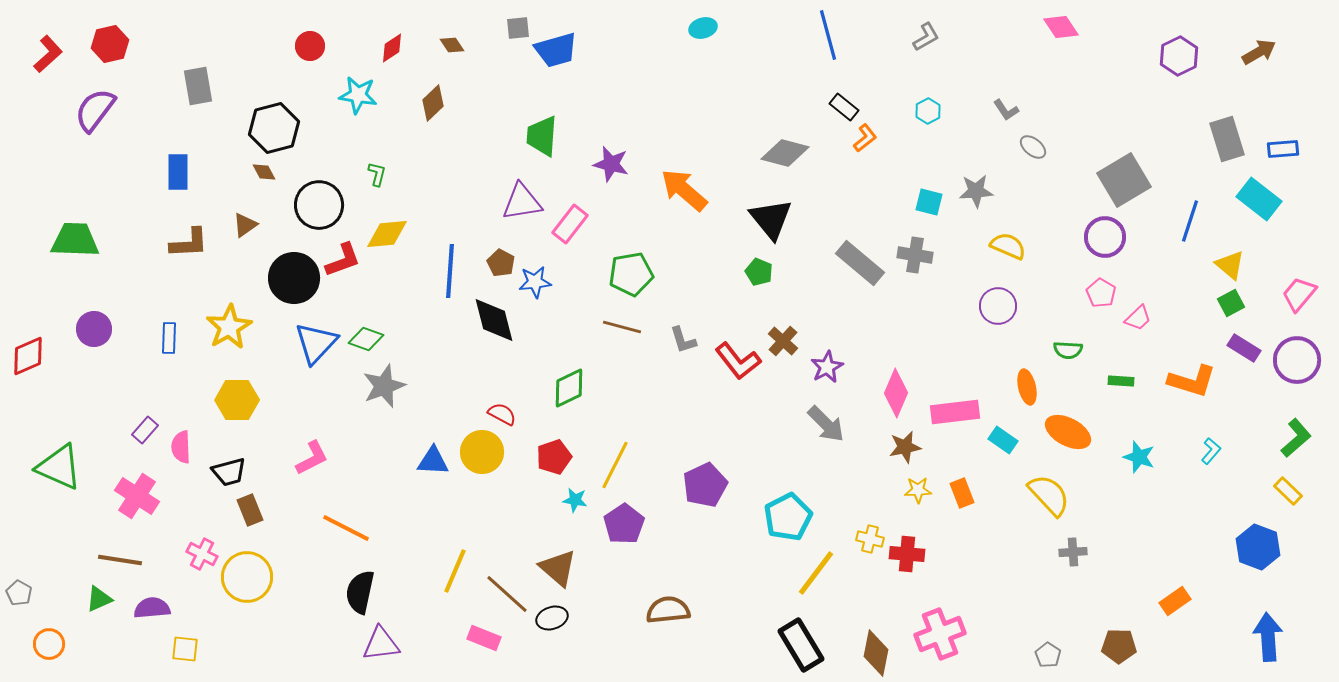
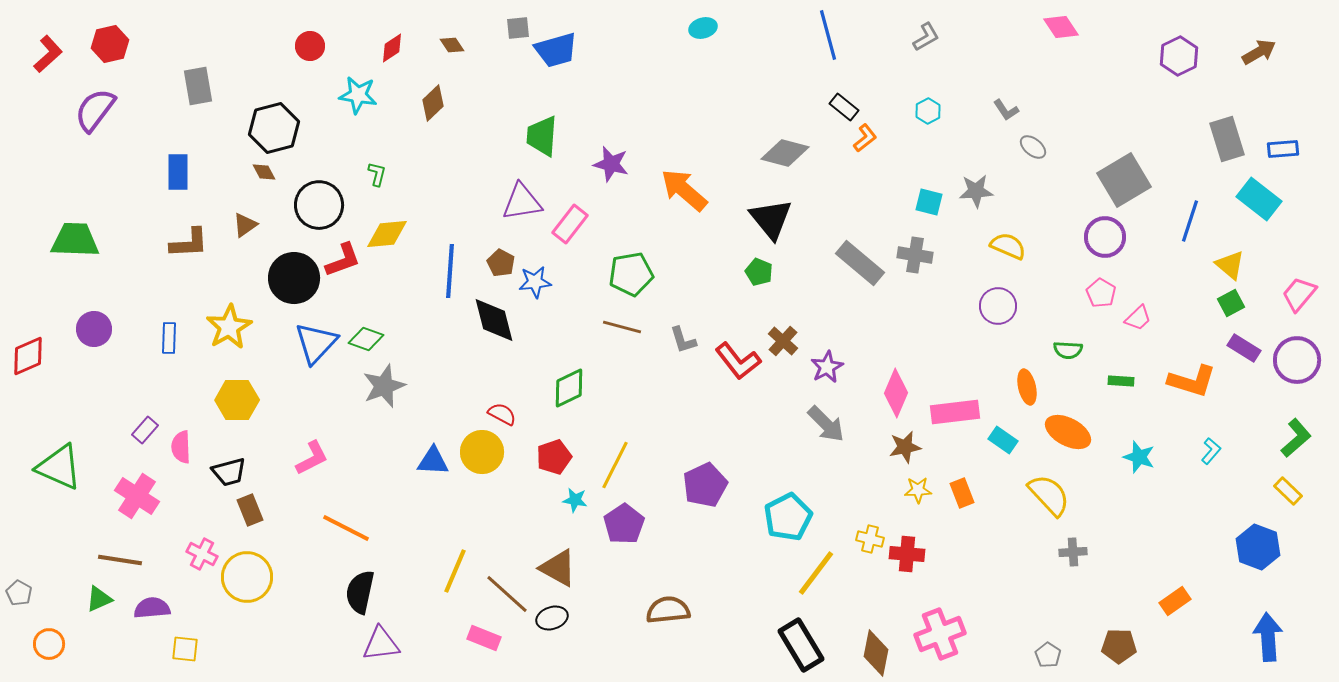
brown triangle at (558, 568): rotated 12 degrees counterclockwise
